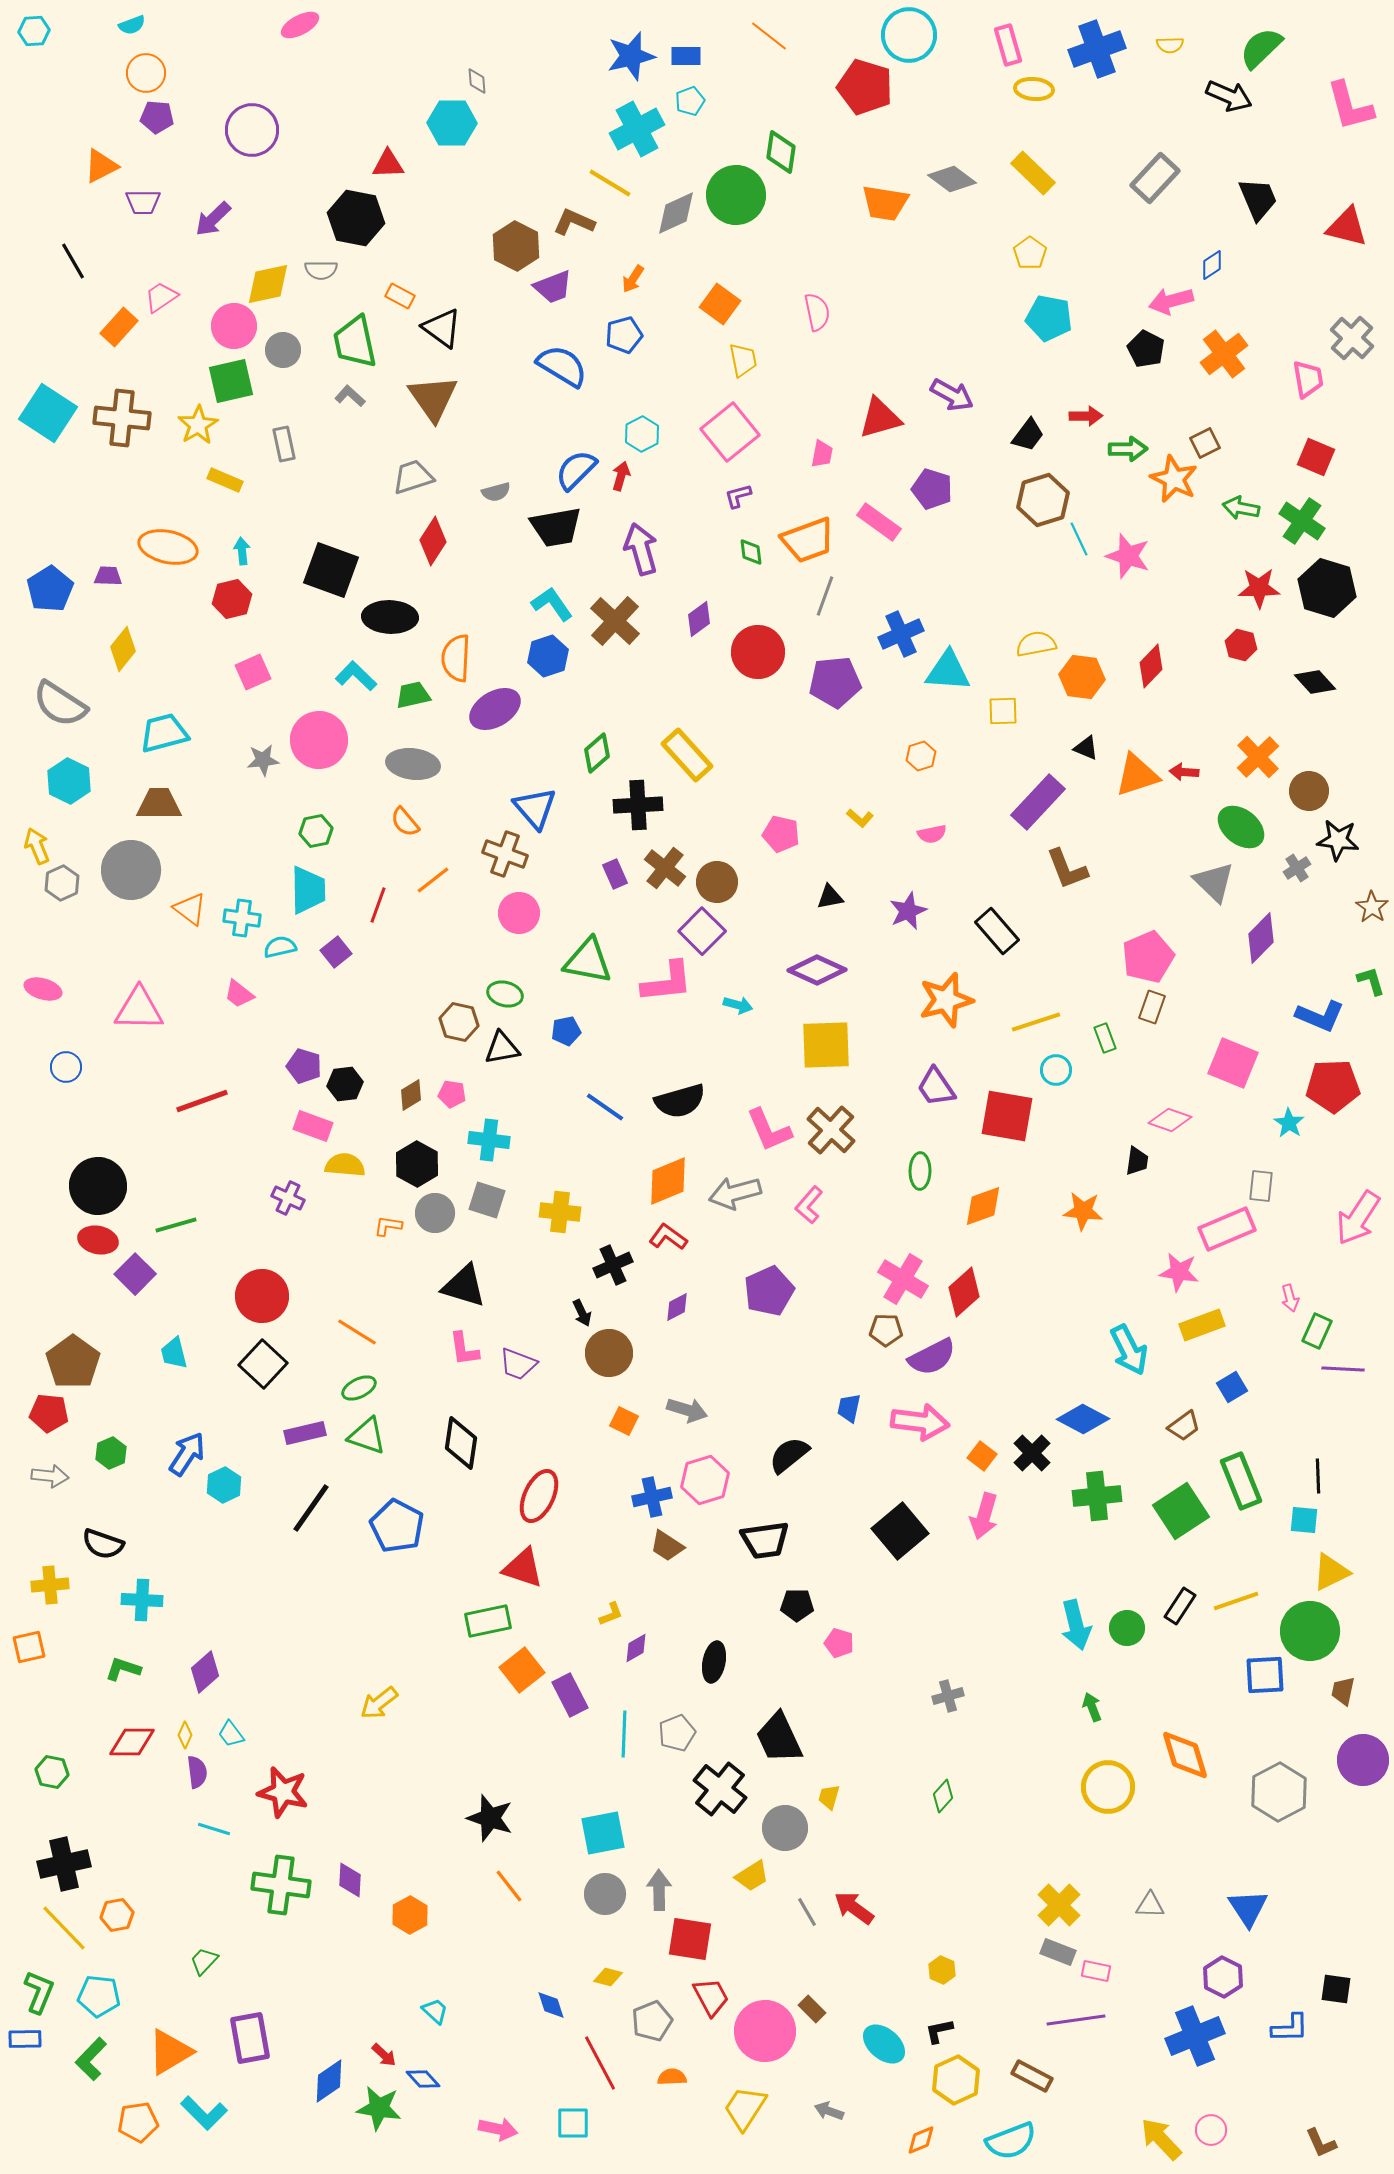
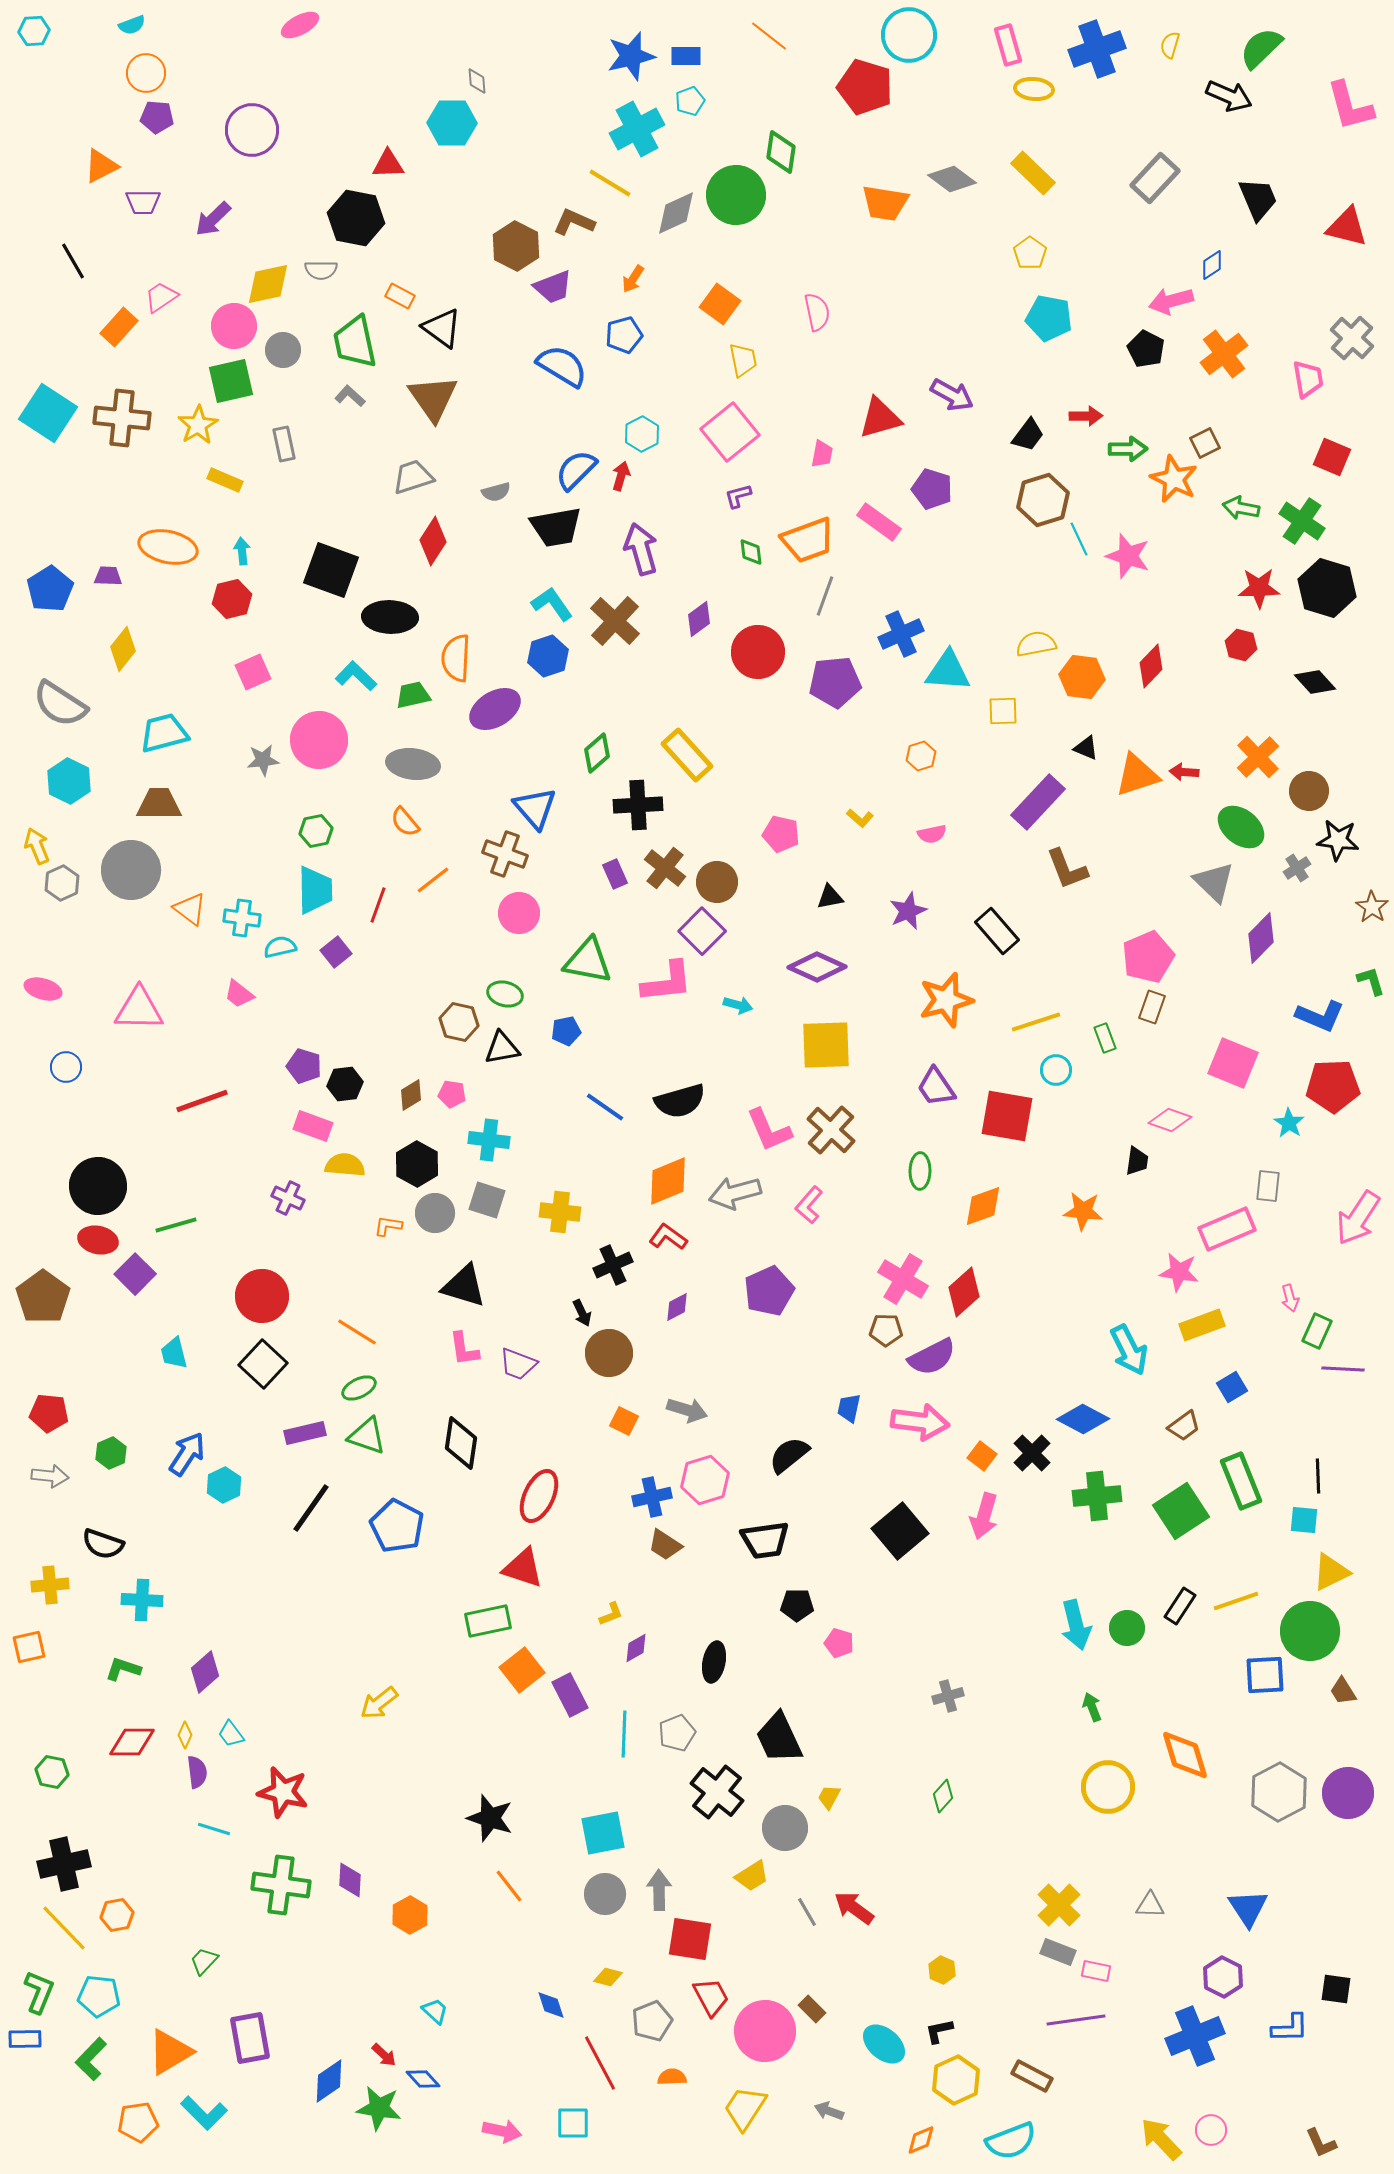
yellow semicircle at (1170, 45): rotated 108 degrees clockwise
red square at (1316, 457): moved 16 px right
cyan trapezoid at (308, 890): moved 7 px right
purple diamond at (817, 970): moved 3 px up
gray rectangle at (1261, 1186): moved 7 px right
brown pentagon at (73, 1362): moved 30 px left, 65 px up
brown trapezoid at (667, 1546): moved 2 px left, 1 px up
brown trapezoid at (1343, 1691): rotated 44 degrees counterclockwise
purple circle at (1363, 1760): moved 15 px left, 33 px down
black cross at (720, 1789): moved 3 px left, 3 px down
yellow trapezoid at (829, 1797): rotated 12 degrees clockwise
pink arrow at (498, 2129): moved 4 px right, 2 px down
